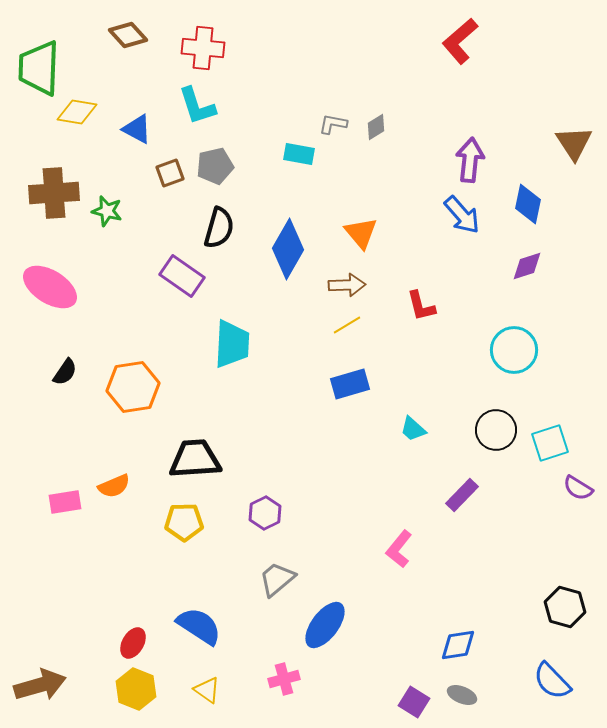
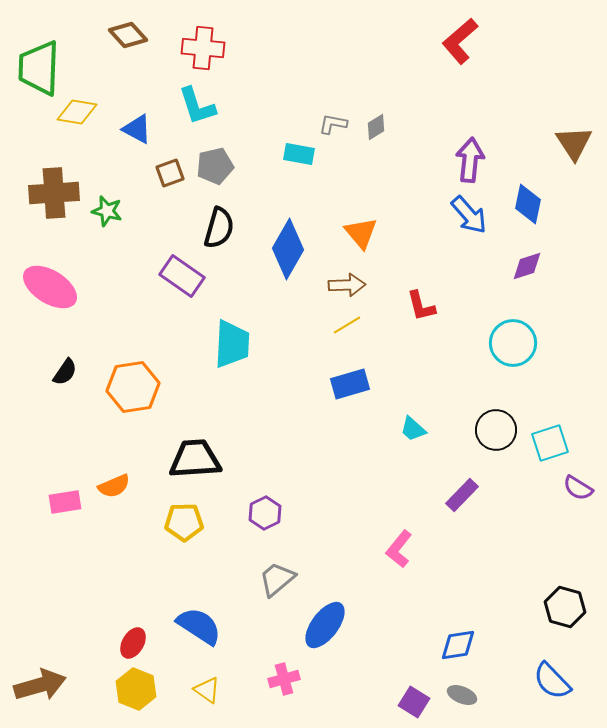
blue arrow at (462, 215): moved 7 px right
cyan circle at (514, 350): moved 1 px left, 7 px up
